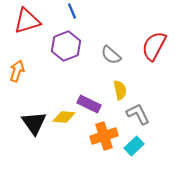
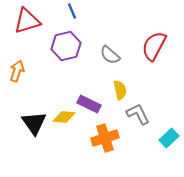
purple hexagon: rotated 8 degrees clockwise
gray semicircle: moved 1 px left
orange cross: moved 1 px right, 2 px down
cyan rectangle: moved 35 px right, 8 px up
